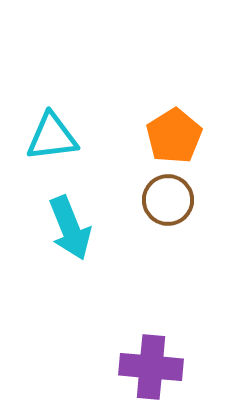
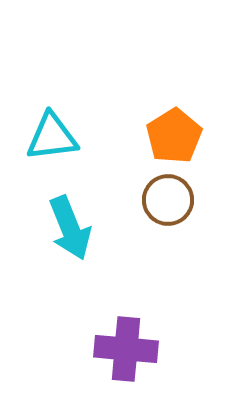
purple cross: moved 25 px left, 18 px up
